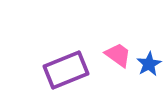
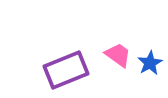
blue star: moved 1 px right, 1 px up
